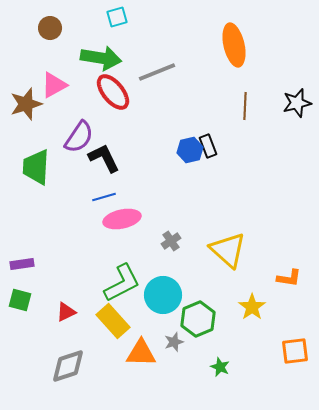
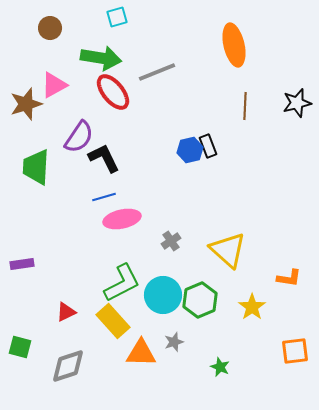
green square: moved 47 px down
green hexagon: moved 2 px right, 19 px up
